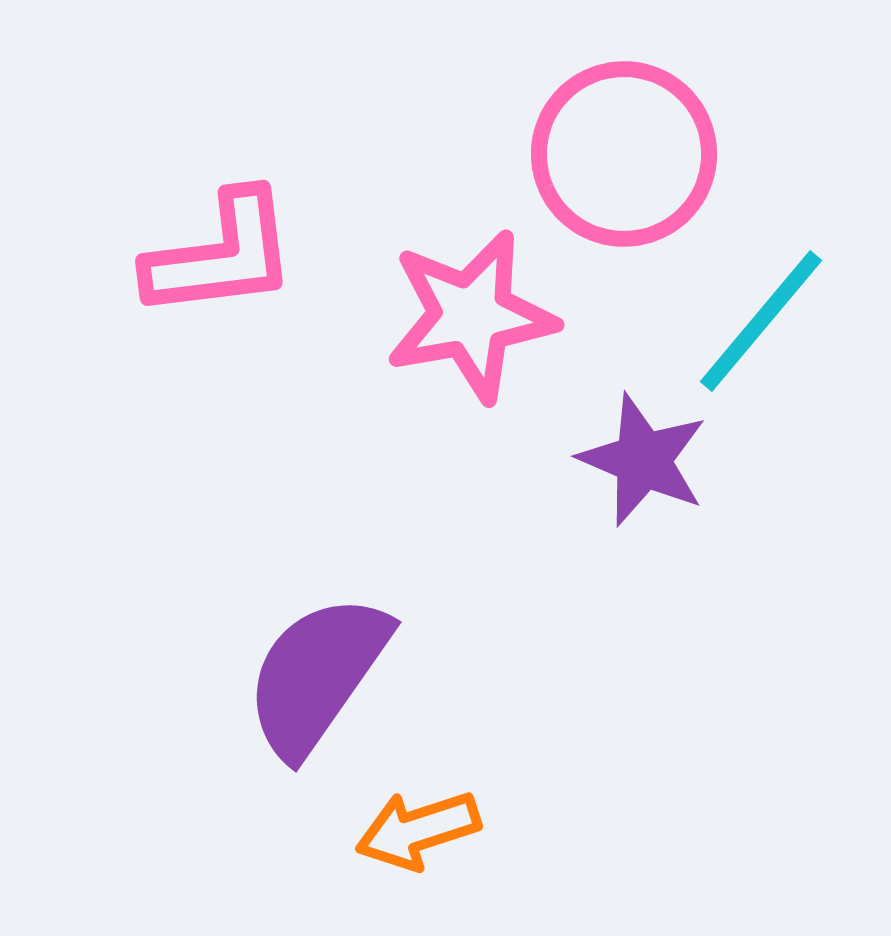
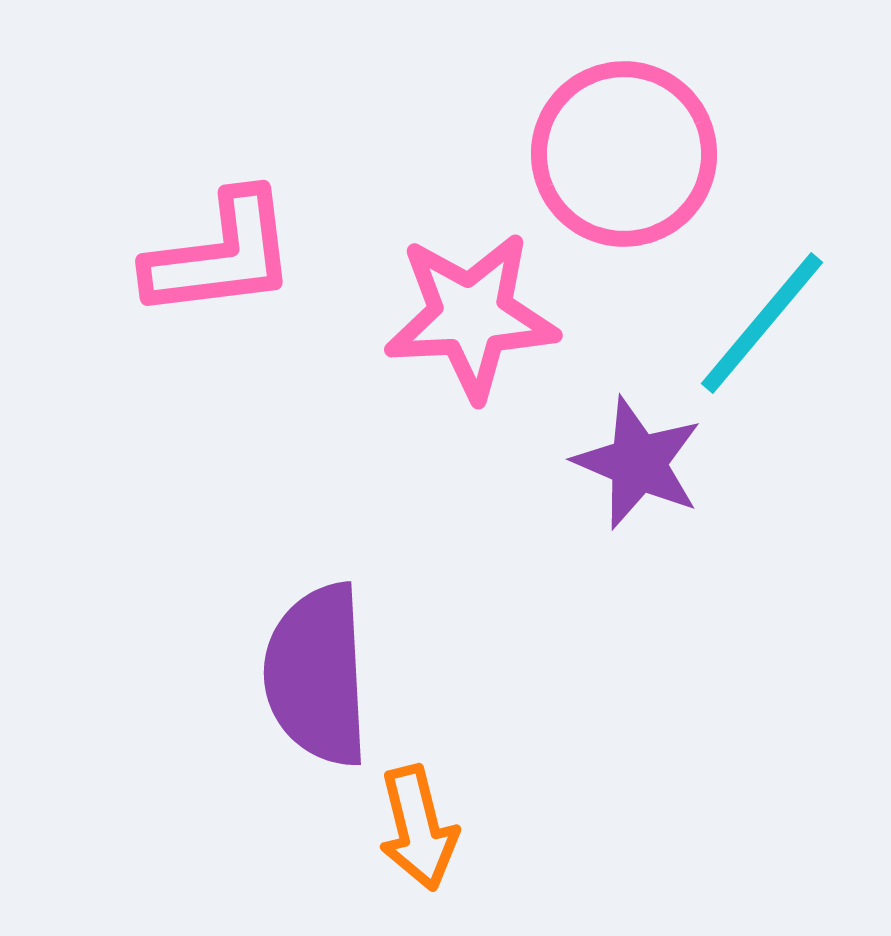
pink star: rotated 7 degrees clockwise
cyan line: moved 1 px right, 2 px down
purple star: moved 5 px left, 3 px down
purple semicircle: rotated 38 degrees counterclockwise
orange arrow: moved 2 px up; rotated 86 degrees counterclockwise
